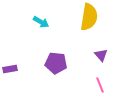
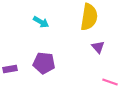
purple triangle: moved 3 px left, 8 px up
purple pentagon: moved 12 px left
pink line: moved 10 px right, 3 px up; rotated 49 degrees counterclockwise
